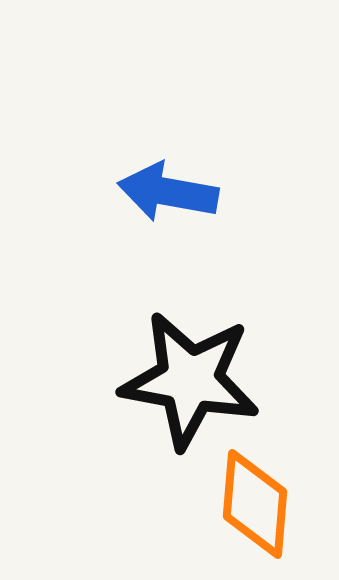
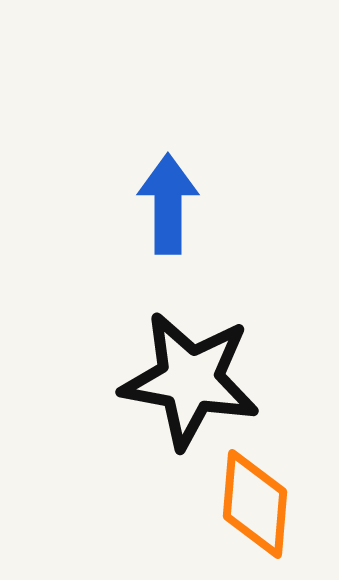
blue arrow: moved 12 px down; rotated 80 degrees clockwise
